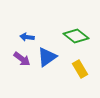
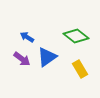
blue arrow: rotated 24 degrees clockwise
